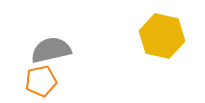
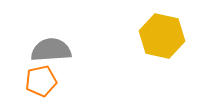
gray semicircle: rotated 9 degrees clockwise
